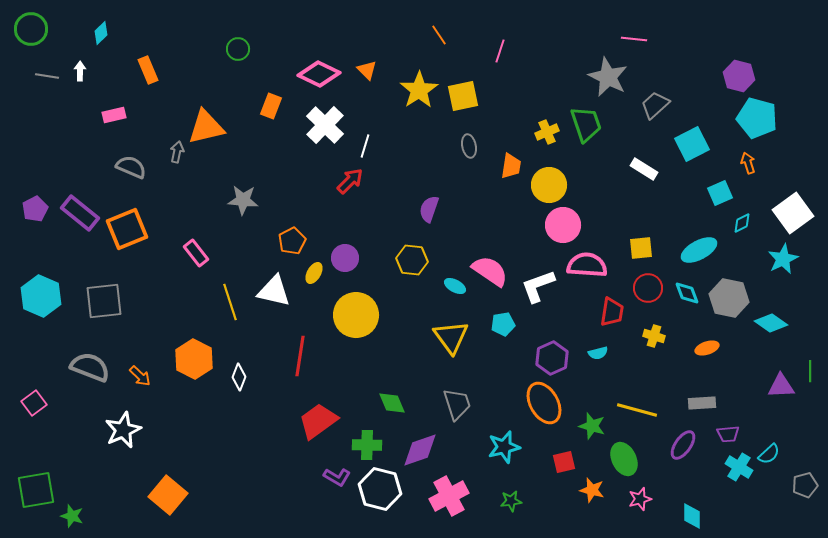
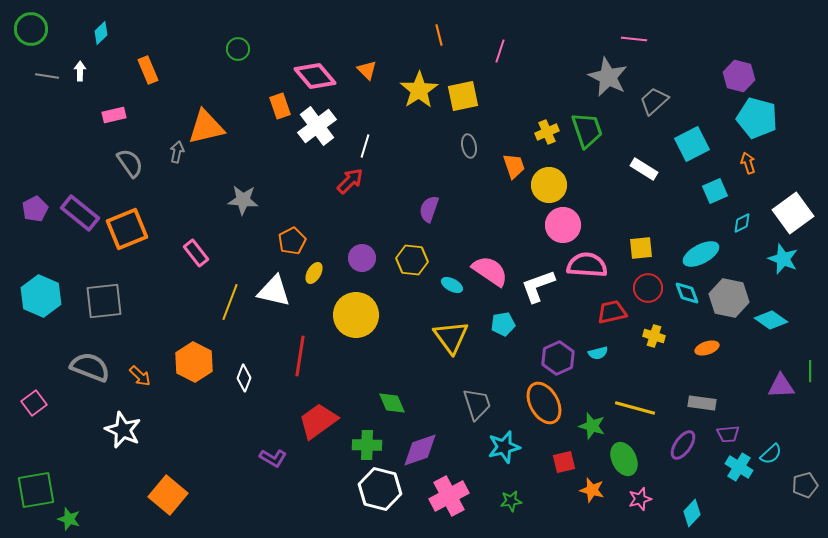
orange line at (439, 35): rotated 20 degrees clockwise
pink diamond at (319, 74): moved 4 px left, 2 px down; rotated 24 degrees clockwise
gray trapezoid at (655, 105): moved 1 px left, 4 px up
orange rectangle at (271, 106): moved 9 px right; rotated 40 degrees counterclockwise
green trapezoid at (586, 124): moved 1 px right, 6 px down
white cross at (325, 125): moved 8 px left, 1 px down; rotated 9 degrees clockwise
orange trapezoid at (511, 166): moved 3 px right; rotated 28 degrees counterclockwise
gray semicircle at (131, 167): moved 1 px left, 4 px up; rotated 32 degrees clockwise
cyan square at (720, 193): moved 5 px left, 2 px up
cyan ellipse at (699, 250): moved 2 px right, 4 px down
purple circle at (345, 258): moved 17 px right
cyan star at (783, 259): rotated 24 degrees counterclockwise
cyan ellipse at (455, 286): moved 3 px left, 1 px up
yellow line at (230, 302): rotated 39 degrees clockwise
red trapezoid at (612, 312): rotated 112 degrees counterclockwise
cyan diamond at (771, 323): moved 3 px up
purple hexagon at (552, 358): moved 6 px right
orange hexagon at (194, 359): moved 3 px down
white diamond at (239, 377): moved 5 px right, 1 px down
gray rectangle at (702, 403): rotated 12 degrees clockwise
gray trapezoid at (457, 404): moved 20 px right
yellow line at (637, 410): moved 2 px left, 2 px up
white star at (123, 430): rotated 24 degrees counterclockwise
cyan semicircle at (769, 454): moved 2 px right
purple L-shape at (337, 477): moved 64 px left, 19 px up
green star at (72, 516): moved 3 px left, 3 px down
cyan diamond at (692, 516): moved 3 px up; rotated 44 degrees clockwise
